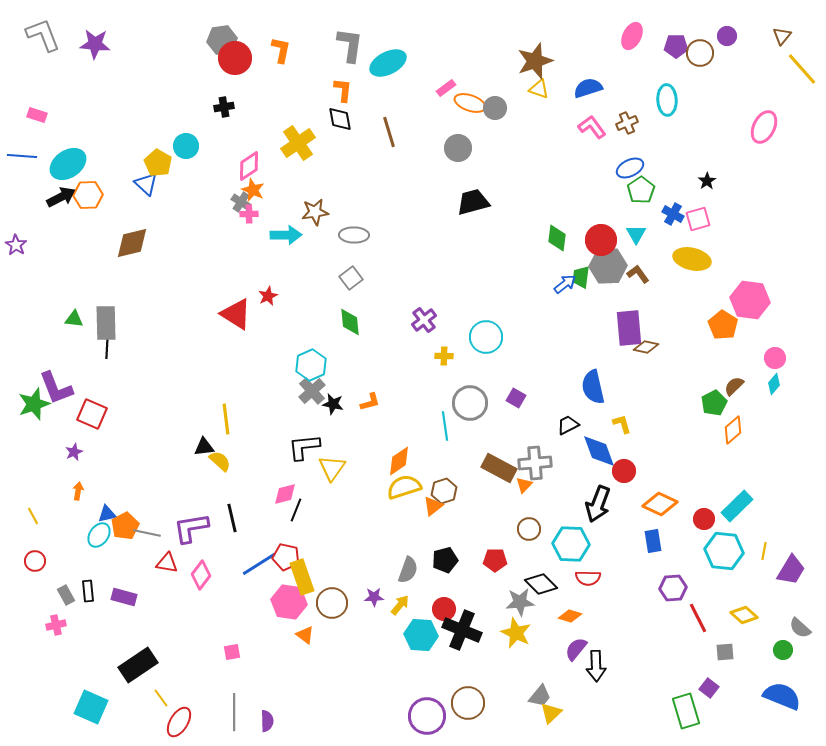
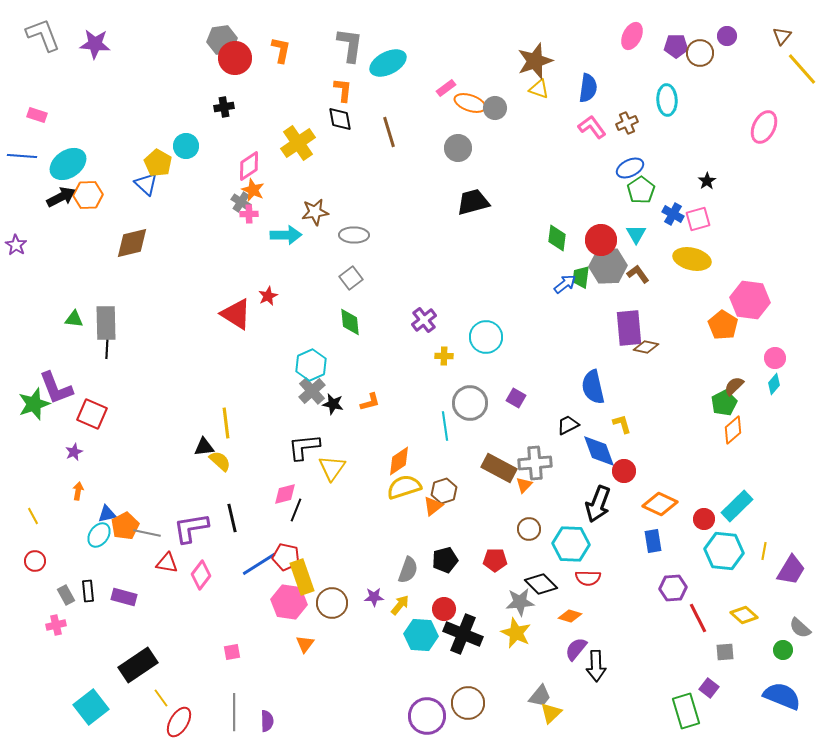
blue semicircle at (588, 88): rotated 116 degrees clockwise
green pentagon at (714, 403): moved 10 px right
yellow line at (226, 419): moved 4 px down
black cross at (462, 630): moved 1 px right, 4 px down
orange triangle at (305, 635): moved 9 px down; rotated 30 degrees clockwise
cyan square at (91, 707): rotated 28 degrees clockwise
